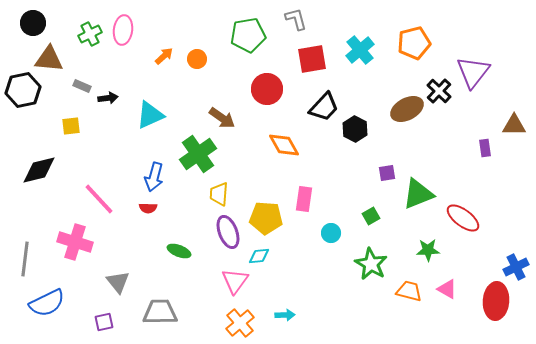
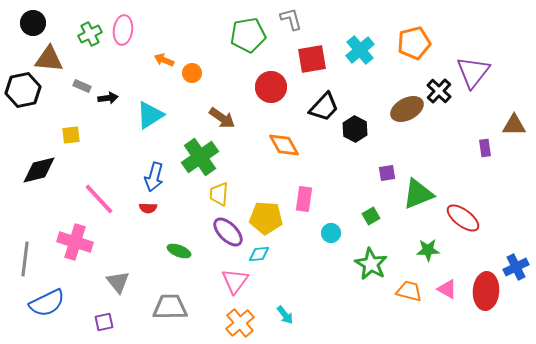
gray L-shape at (296, 19): moved 5 px left
orange arrow at (164, 56): moved 4 px down; rotated 114 degrees counterclockwise
orange circle at (197, 59): moved 5 px left, 14 px down
red circle at (267, 89): moved 4 px right, 2 px up
cyan triangle at (150, 115): rotated 8 degrees counterclockwise
yellow square at (71, 126): moved 9 px down
green cross at (198, 154): moved 2 px right, 3 px down
purple ellipse at (228, 232): rotated 24 degrees counterclockwise
cyan diamond at (259, 256): moved 2 px up
red ellipse at (496, 301): moved 10 px left, 10 px up
gray trapezoid at (160, 312): moved 10 px right, 5 px up
cyan arrow at (285, 315): rotated 54 degrees clockwise
